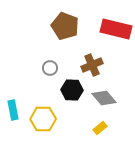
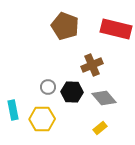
gray circle: moved 2 px left, 19 px down
black hexagon: moved 2 px down
yellow hexagon: moved 1 px left
